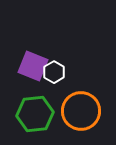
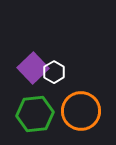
purple square: moved 2 px down; rotated 24 degrees clockwise
